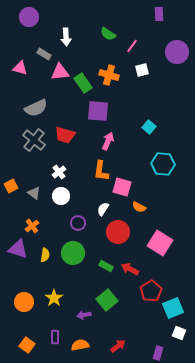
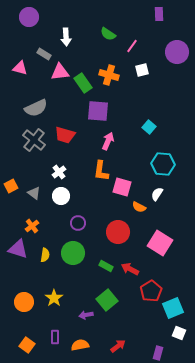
white semicircle at (103, 209): moved 54 px right, 15 px up
purple arrow at (84, 315): moved 2 px right
